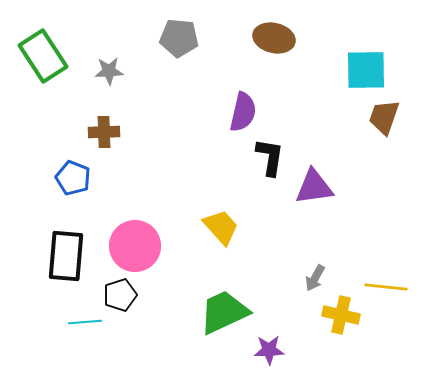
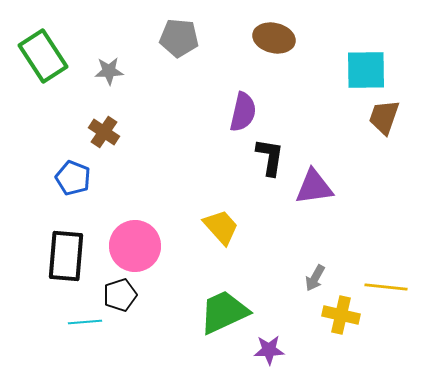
brown cross: rotated 36 degrees clockwise
